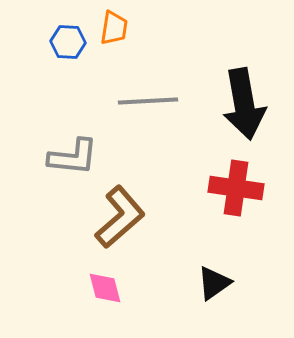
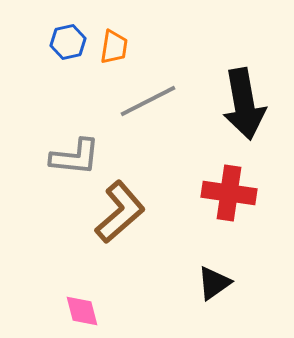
orange trapezoid: moved 19 px down
blue hexagon: rotated 16 degrees counterclockwise
gray line: rotated 24 degrees counterclockwise
gray L-shape: moved 2 px right
red cross: moved 7 px left, 5 px down
brown L-shape: moved 5 px up
pink diamond: moved 23 px left, 23 px down
